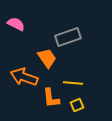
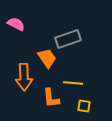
gray rectangle: moved 2 px down
orange arrow: rotated 112 degrees counterclockwise
yellow square: moved 7 px right, 1 px down; rotated 32 degrees clockwise
